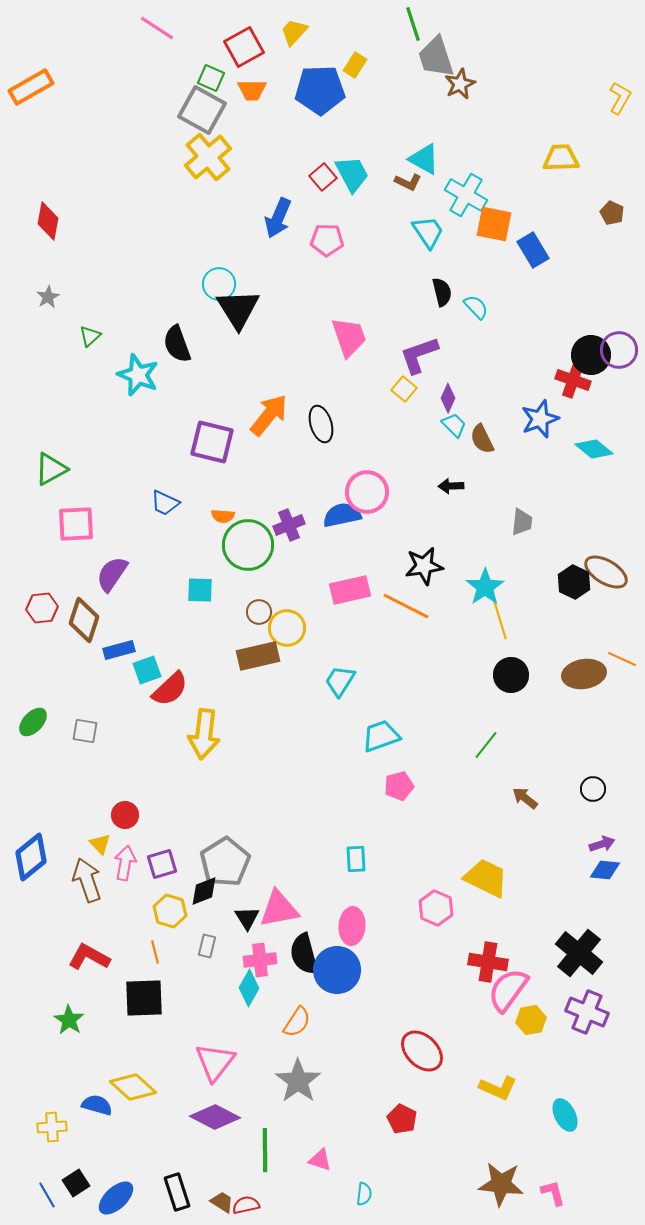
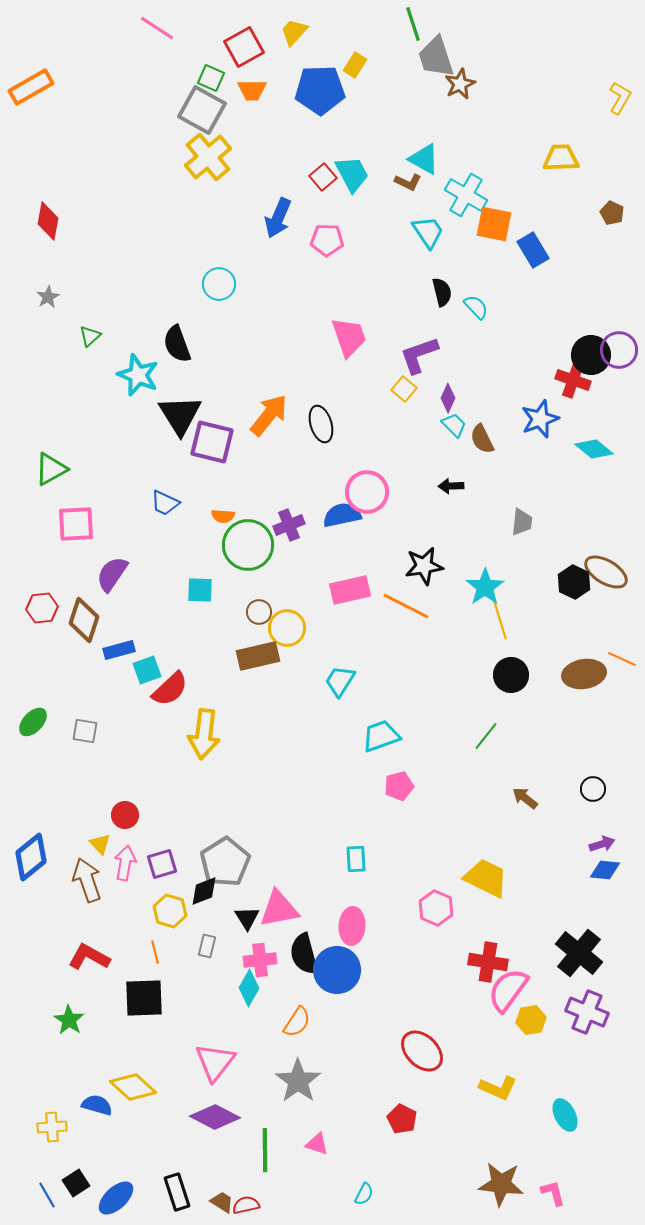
black triangle at (238, 309): moved 58 px left, 106 px down
green line at (486, 745): moved 9 px up
pink triangle at (320, 1160): moved 3 px left, 16 px up
cyan semicircle at (364, 1194): rotated 20 degrees clockwise
